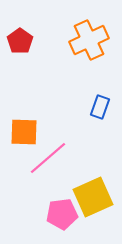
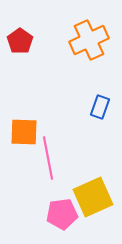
pink line: rotated 60 degrees counterclockwise
